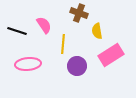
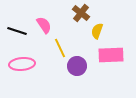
brown cross: moved 2 px right; rotated 18 degrees clockwise
yellow semicircle: rotated 28 degrees clockwise
yellow line: moved 3 px left, 4 px down; rotated 30 degrees counterclockwise
pink rectangle: rotated 30 degrees clockwise
pink ellipse: moved 6 px left
